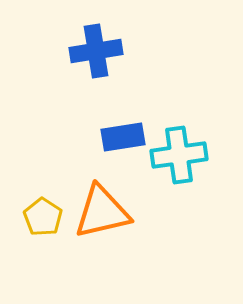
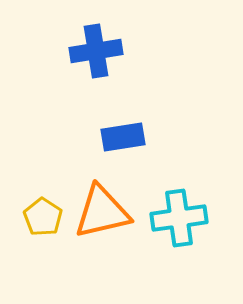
cyan cross: moved 63 px down
